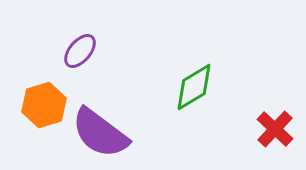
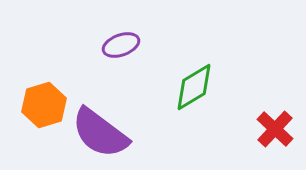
purple ellipse: moved 41 px right, 6 px up; rotated 30 degrees clockwise
